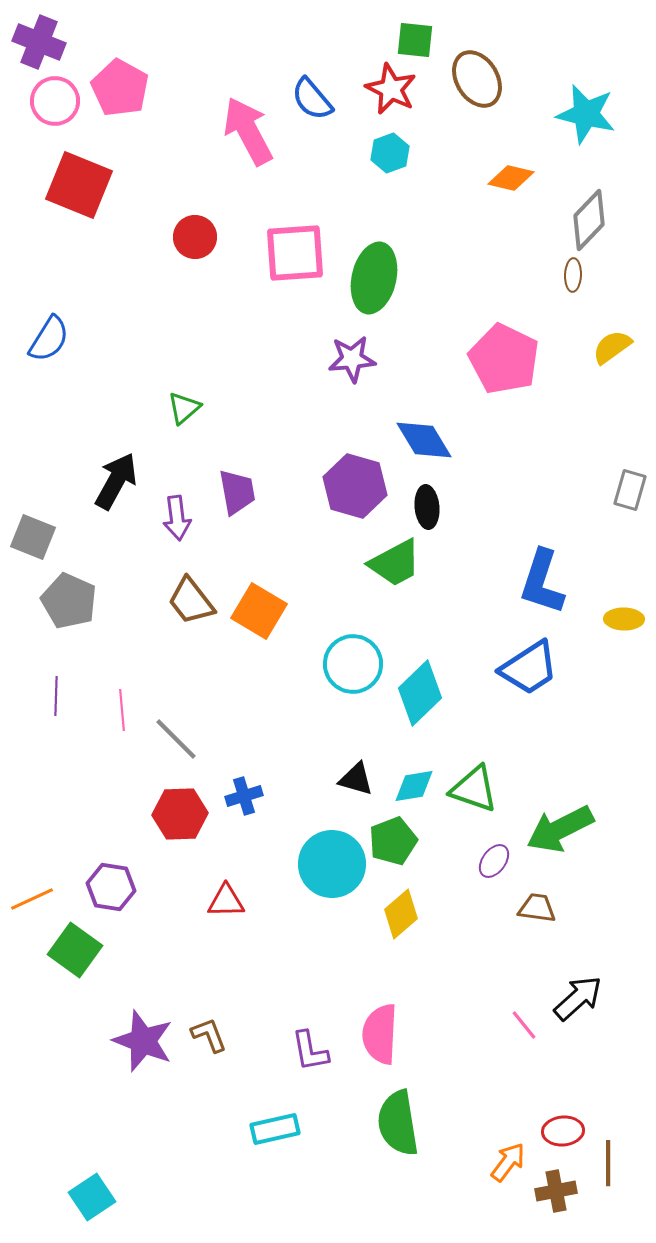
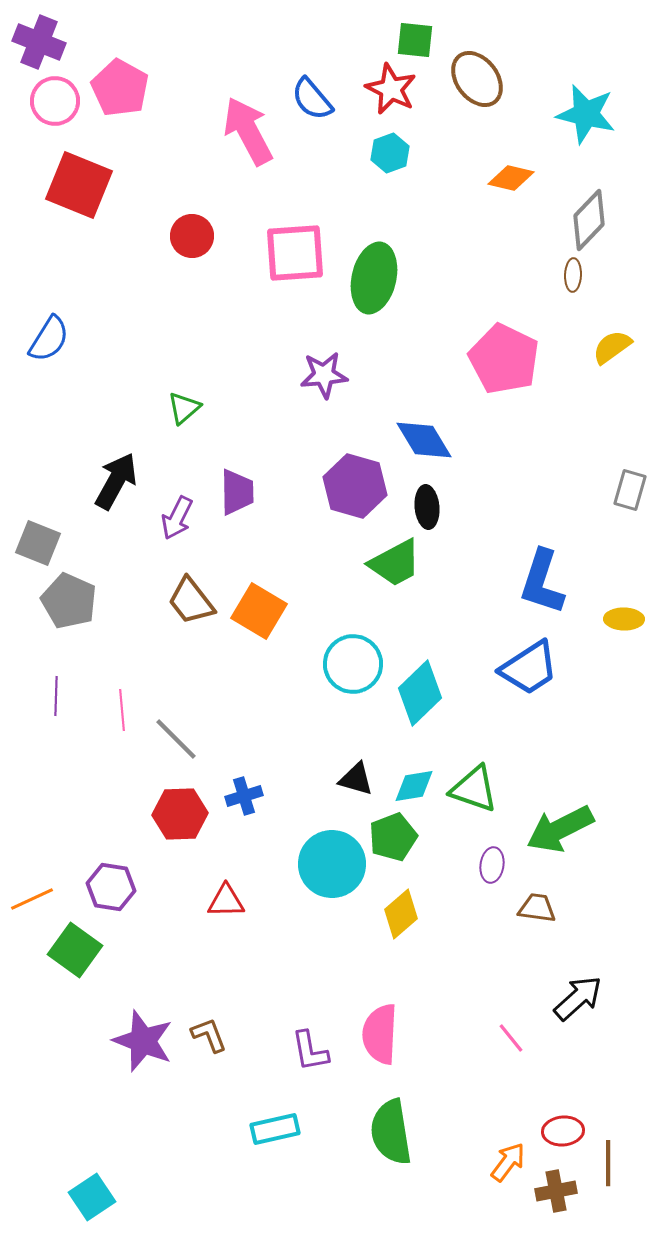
brown ellipse at (477, 79): rotated 6 degrees counterclockwise
red circle at (195, 237): moved 3 px left, 1 px up
purple star at (352, 359): moved 28 px left, 16 px down
purple trapezoid at (237, 492): rotated 9 degrees clockwise
purple arrow at (177, 518): rotated 33 degrees clockwise
gray square at (33, 537): moved 5 px right, 6 px down
green pentagon at (393, 841): moved 4 px up
purple ellipse at (494, 861): moved 2 px left, 4 px down; rotated 28 degrees counterclockwise
pink line at (524, 1025): moved 13 px left, 13 px down
green semicircle at (398, 1123): moved 7 px left, 9 px down
